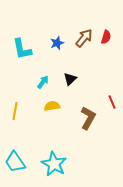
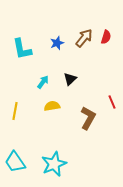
cyan star: rotated 20 degrees clockwise
